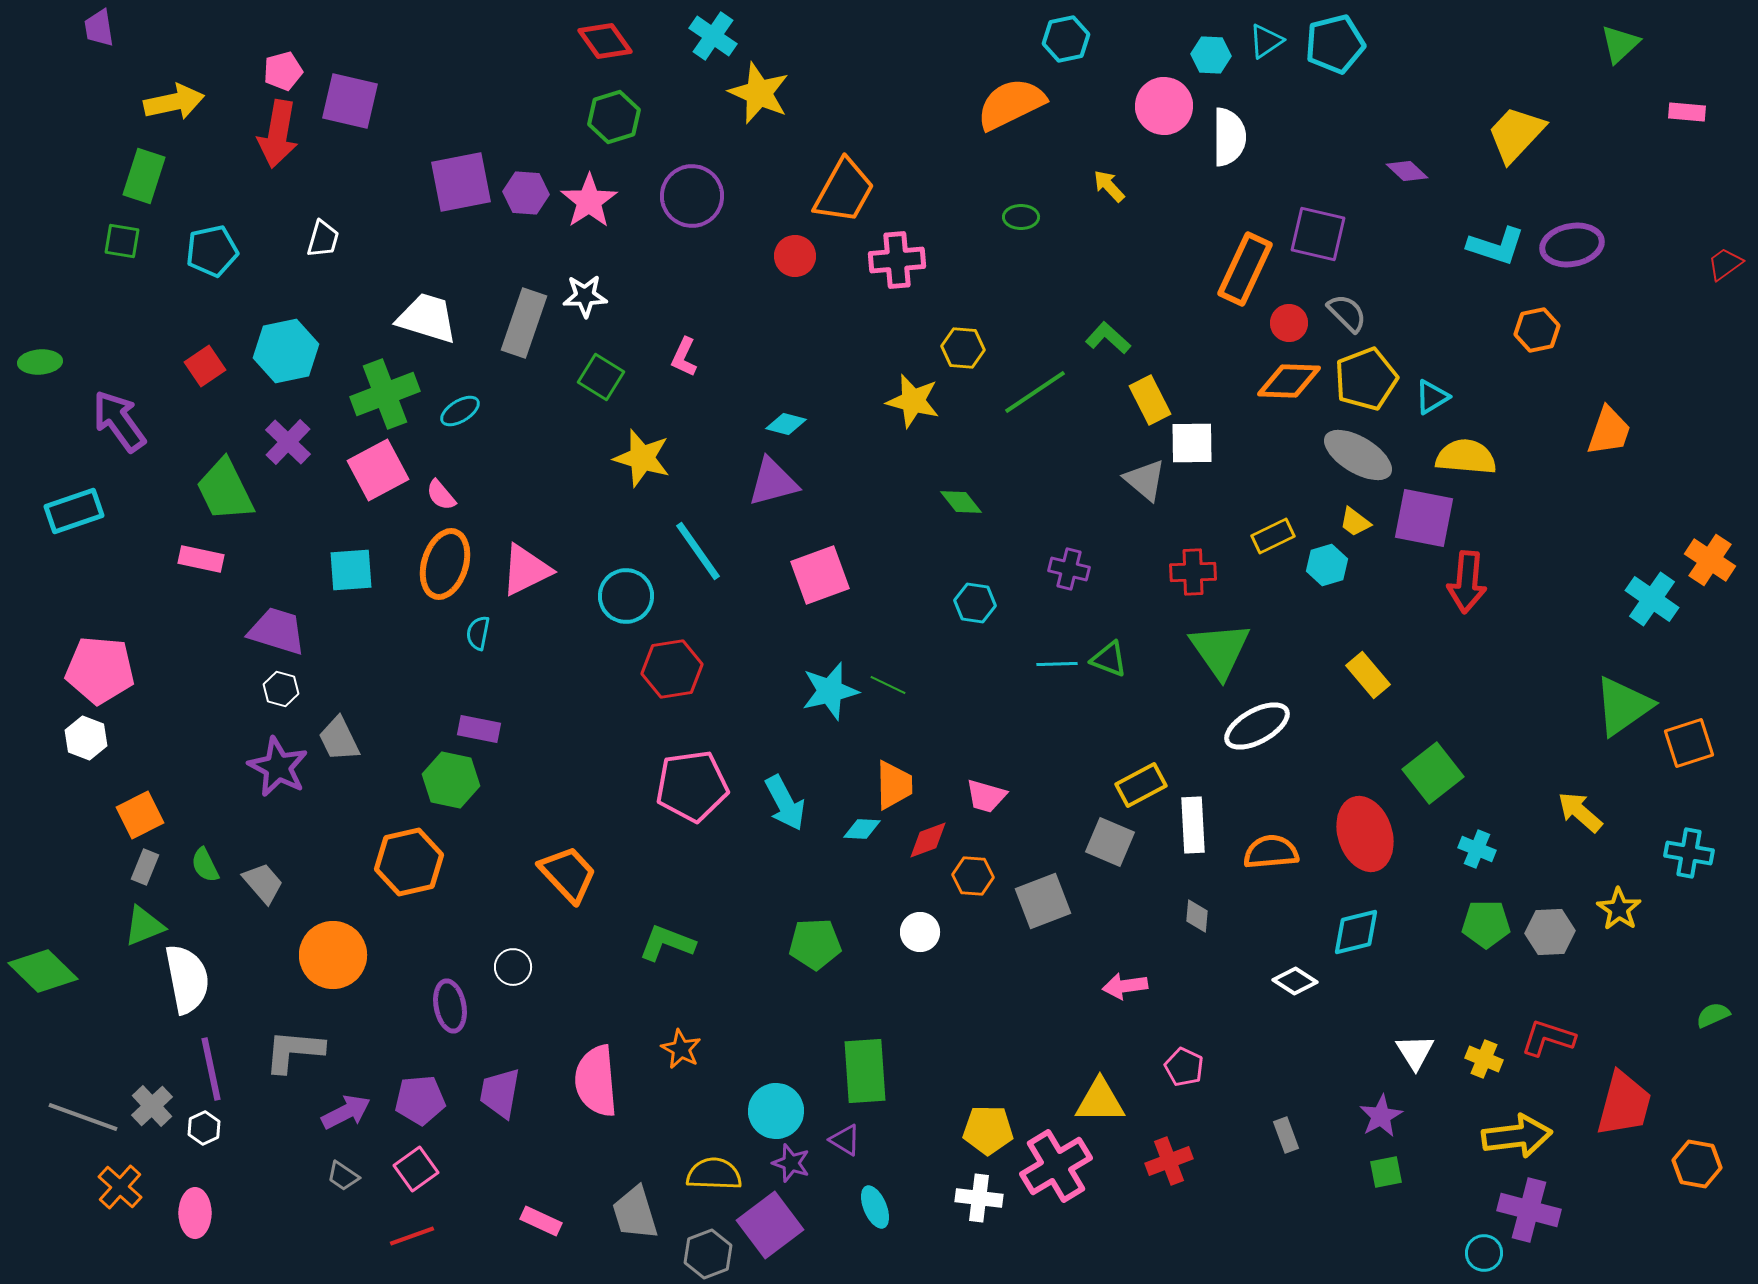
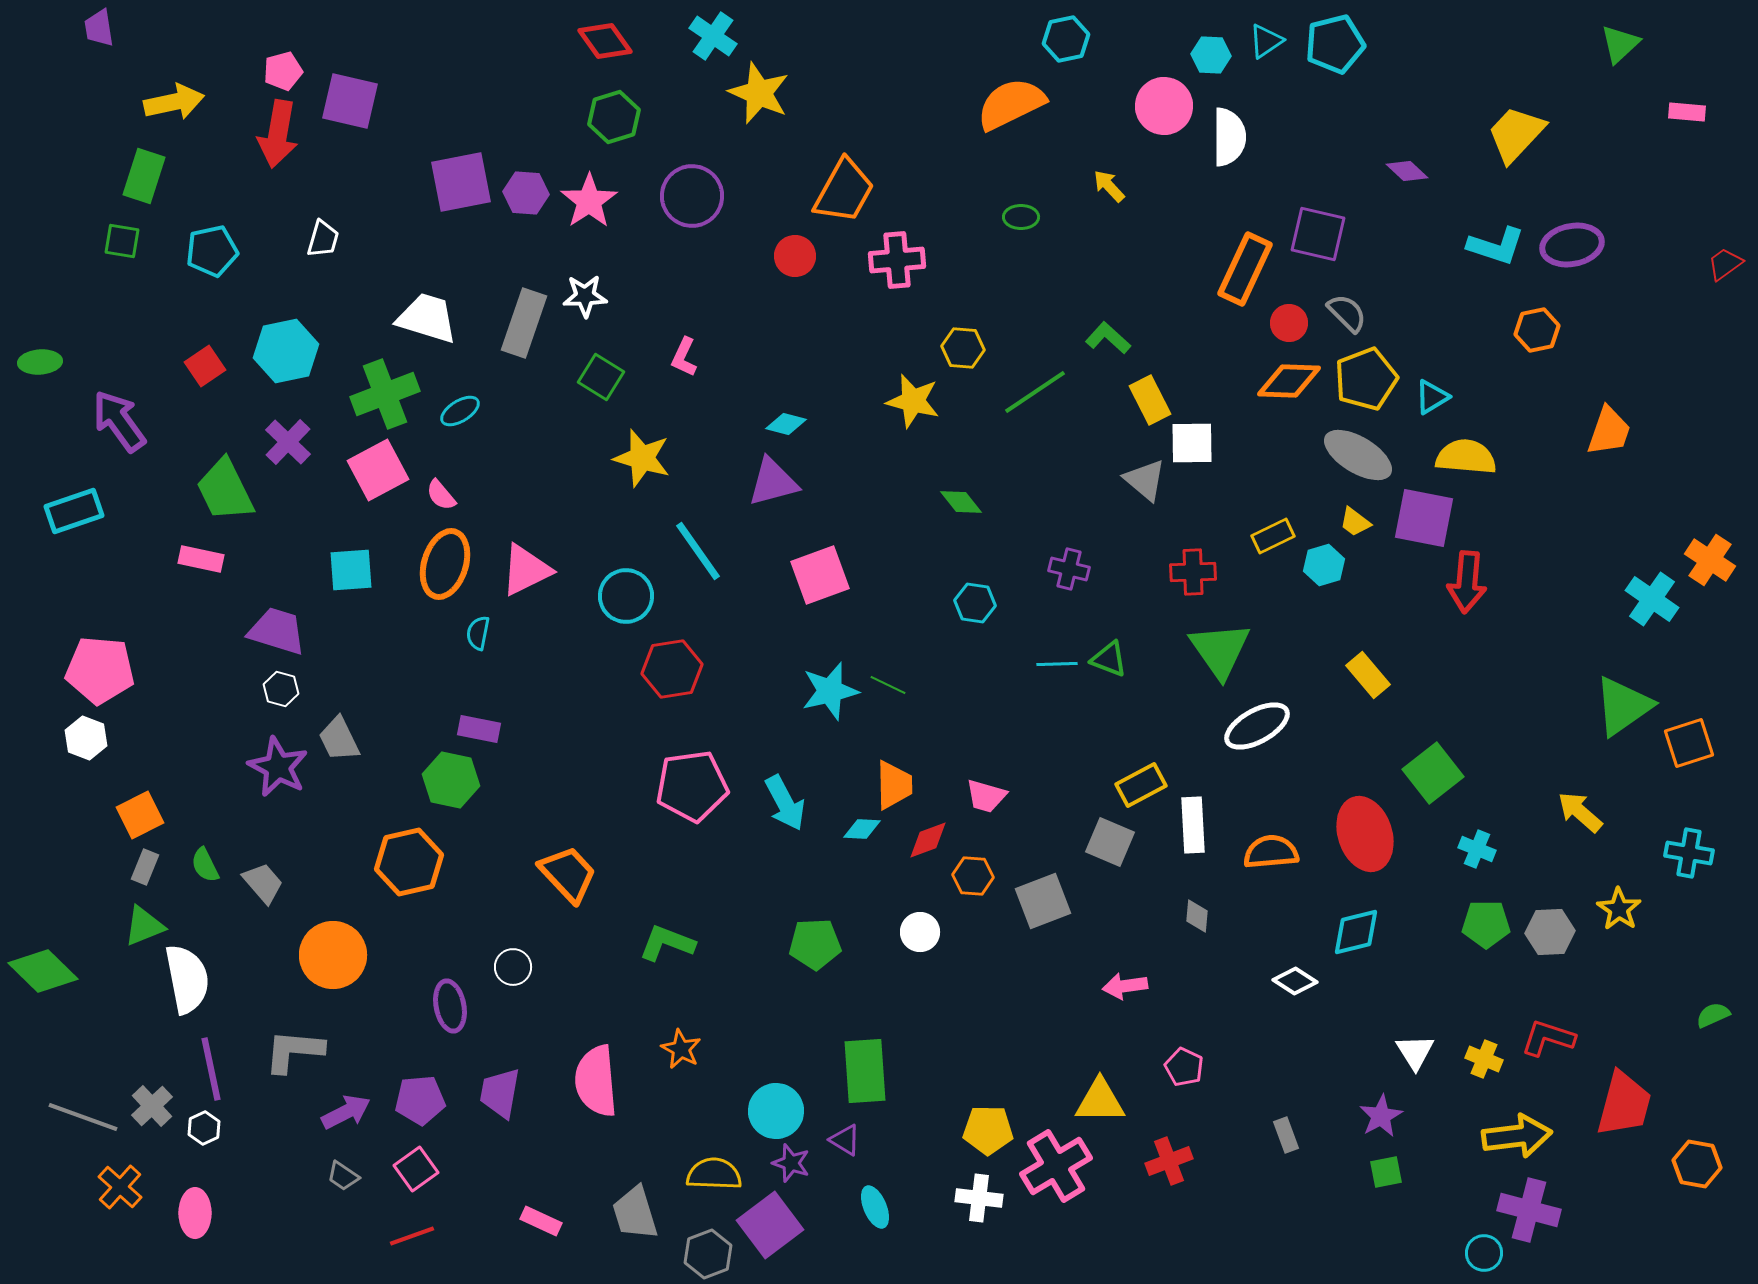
cyan hexagon at (1327, 565): moved 3 px left
